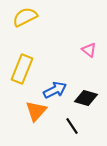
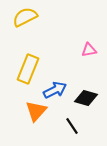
pink triangle: rotated 49 degrees counterclockwise
yellow rectangle: moved 6 px right
